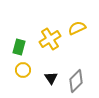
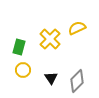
yellow cross: rotated 15 degrees counterclockwise
gray diamond: moved 1 px right
